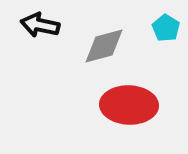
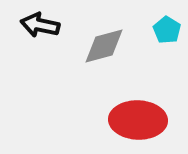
cyan pentagon: moved 1 px right, 2 px down
red ellipse: moved 9 px right, 15 px down
